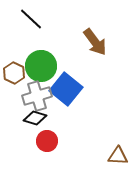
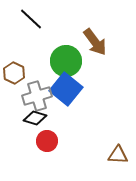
green circle: moved 25 px right, 5 px up
brown triangle: moved 1 px up
